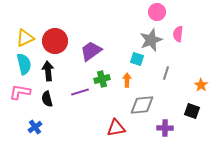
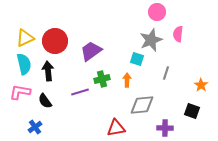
black semicircle: moved 2 px left, 2 px down; rotated 21 degrees counterclockwise
